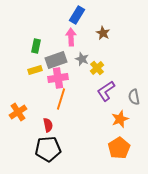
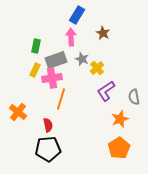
yellow rectangle: rotated 48 degrees counterclockwise
pink cross: moved 6 px left
orange cross: rotated 18 degrees counterclockwise
